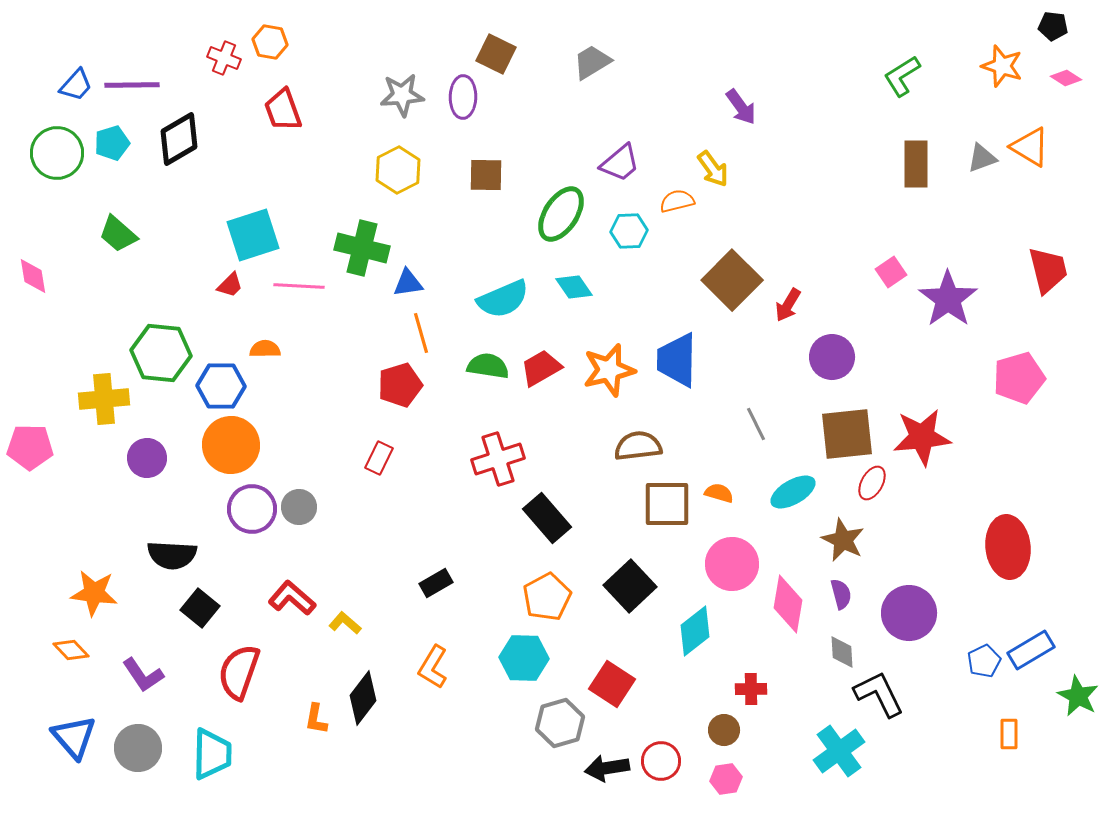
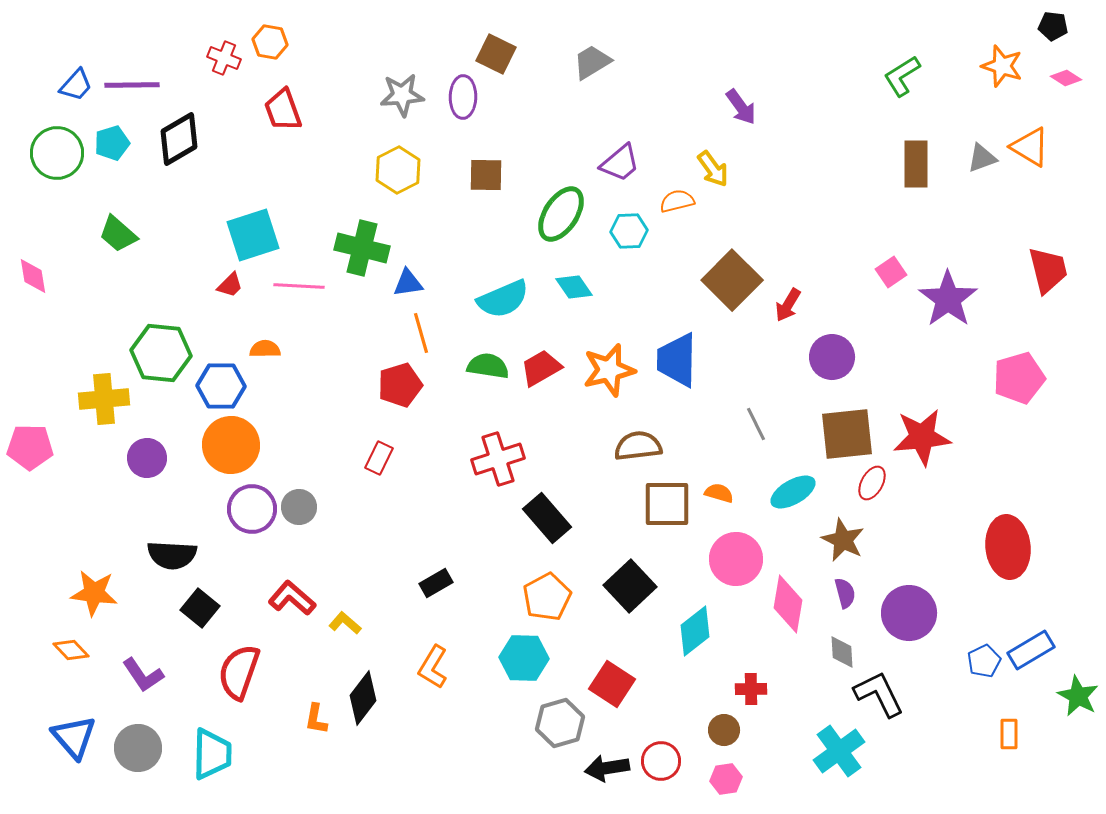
pink circle at (732, 564): moved 4 px right, 5 px up
purple semicircle at (841, 594): moved 4 px right, 1 px up
